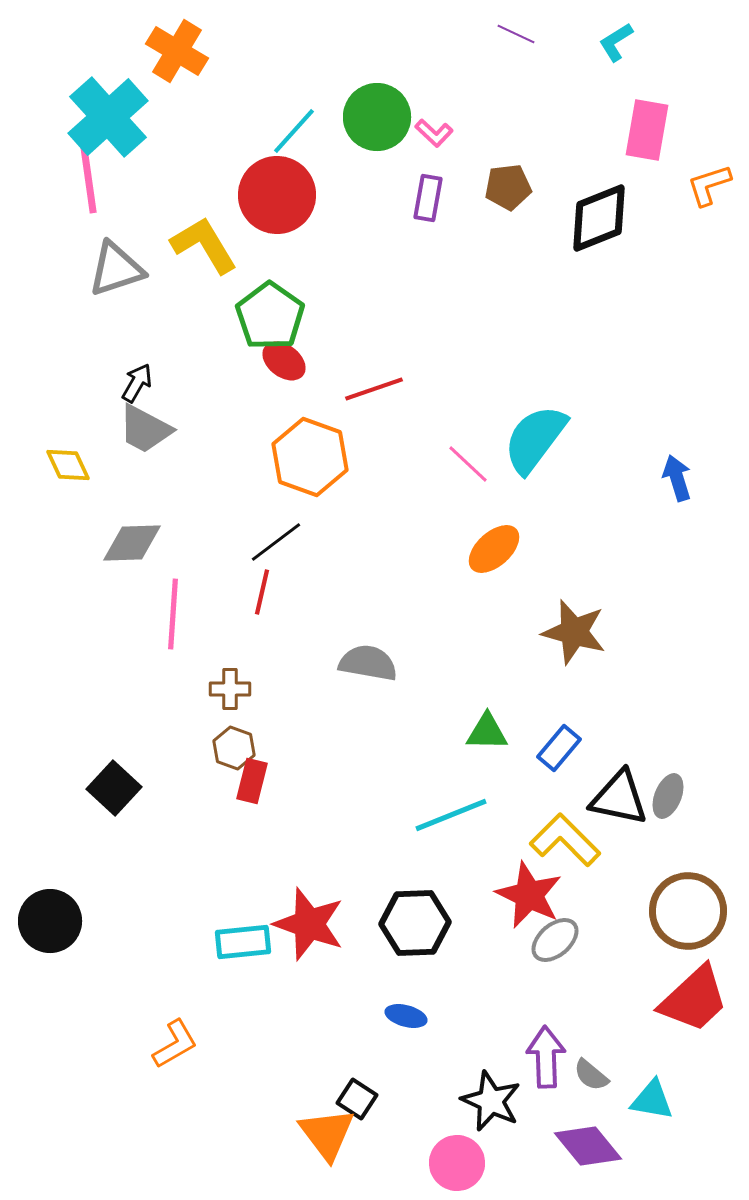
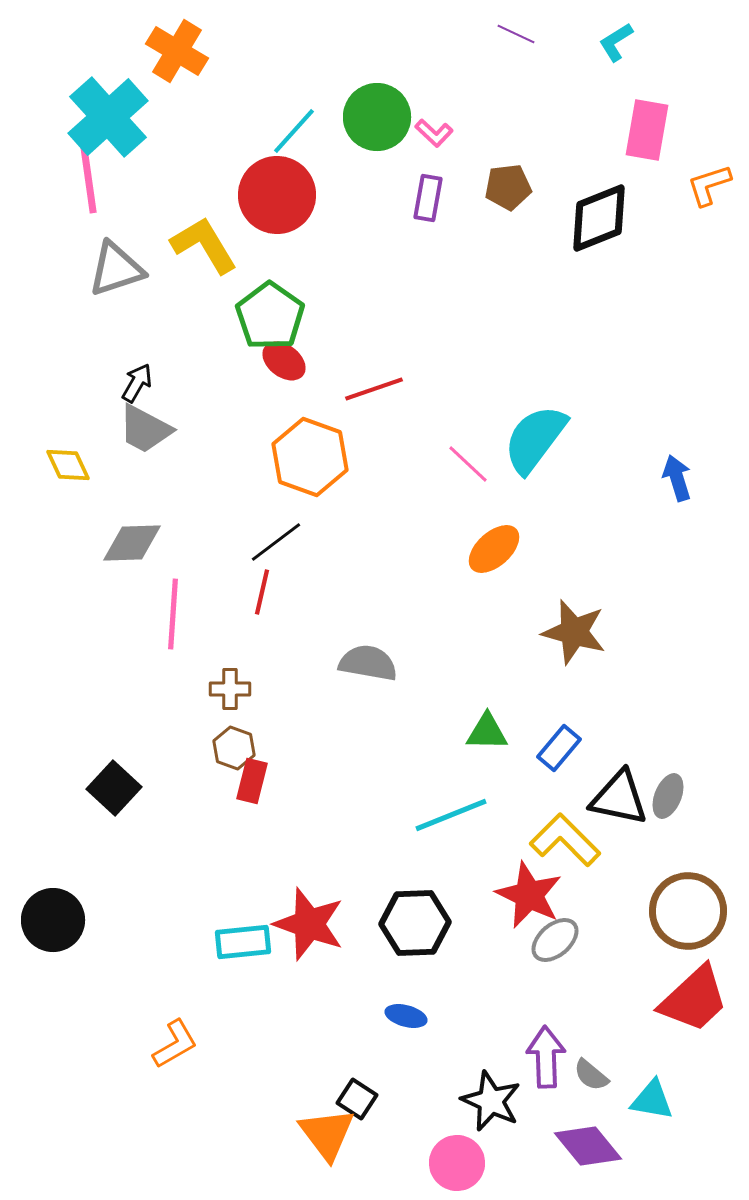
black circle at (50, 921): moved 3 px right, 1 px up
